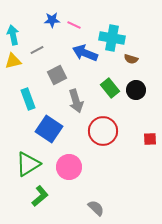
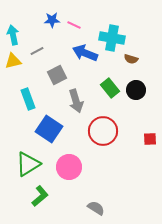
gray line: moved 1 px down
gray semicircle: rotated 12 degrees counterclockwise
